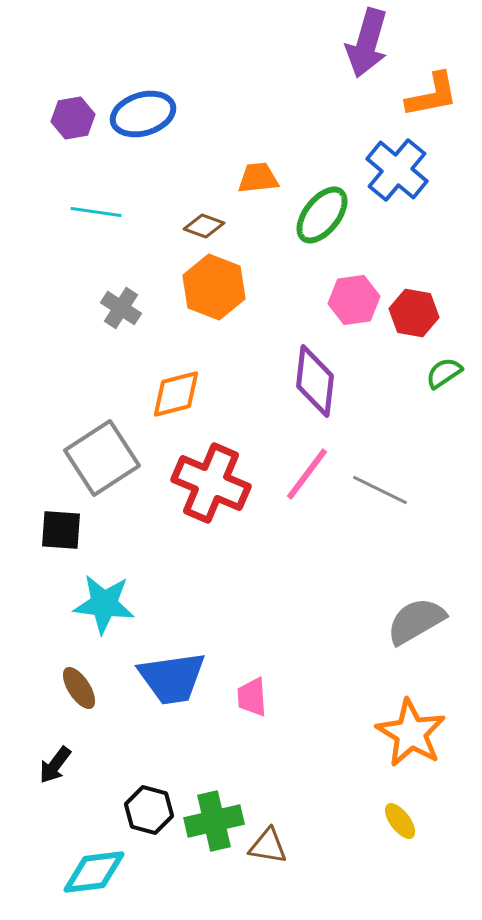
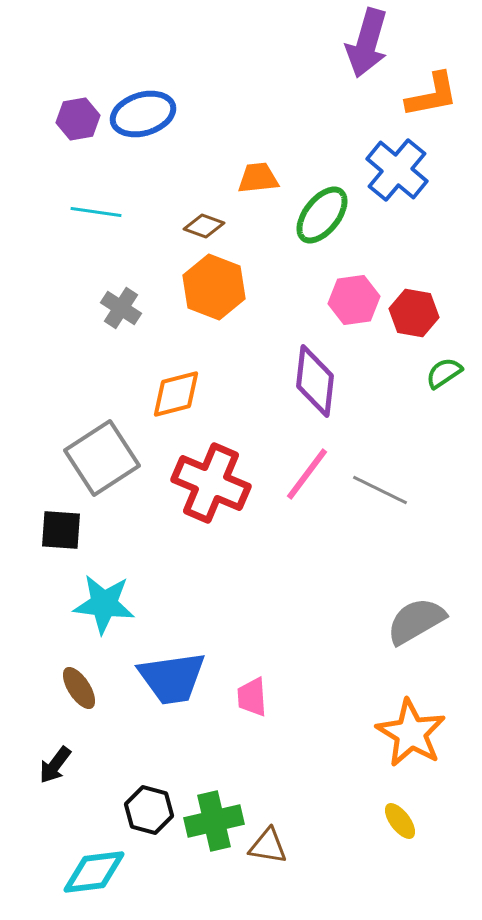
purple hexagon: moved 5 px right, 1 px down
